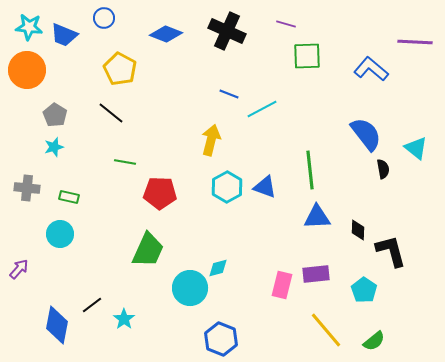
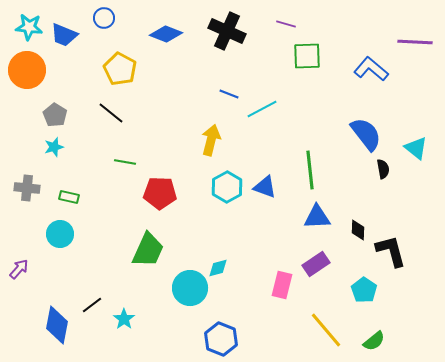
purple rectangle at (316, 274): moved 10 px up; rotated 28 degrees counterclockwise
